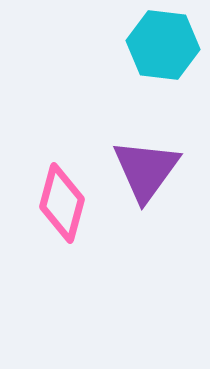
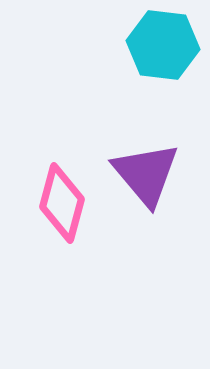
purple triangle: moved 4 px down; rotated 16 degrees counterclockwise
